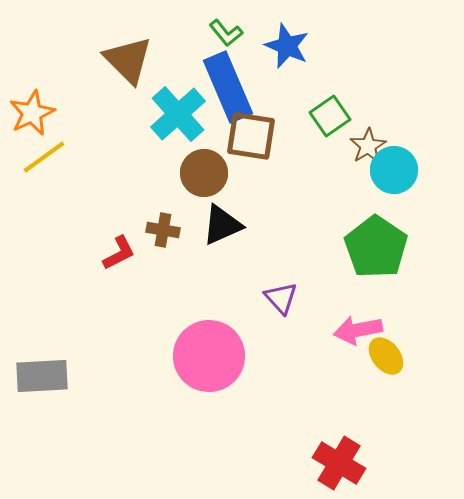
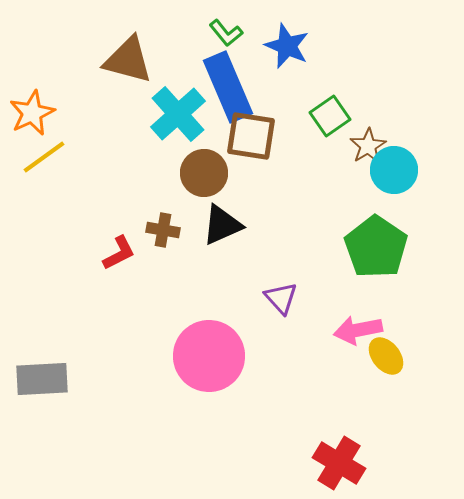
brown triangle: rotated 30 degrees counterclockwise
gray rectangle: moved 3 px down
